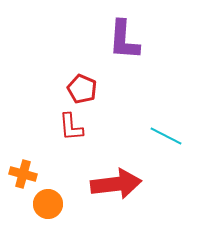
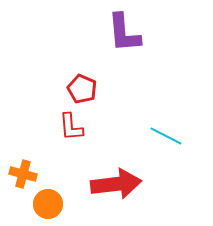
purple L-shape: moved 7 px up; rotated 9 degrees counterclockwise
